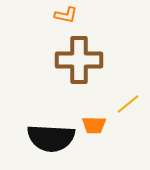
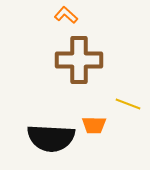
orange L-shape: rotated 150 degrees counterclockwise
yellow line: rotated 60 degrees clockwise
